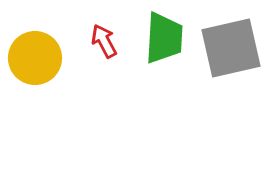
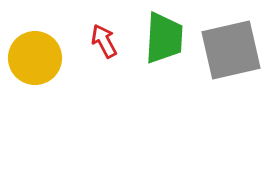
gray square: moved 2 px down
